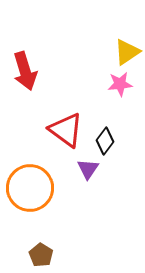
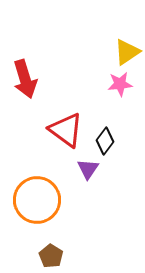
red arrow: moved 8 px down
orange circle: moved 7 px right, 12 px down
brown pentagon: moved 10 px right, 1 px down
